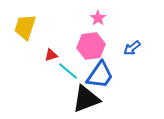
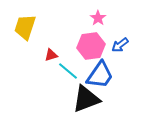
blue arrow: moved 12 px left, 3 px up
